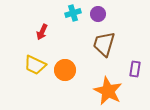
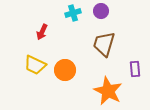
purple circle: moved 3 px right, 3 px up
purple rectangle: rotated 14 degrees counterclockwise
